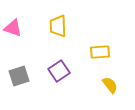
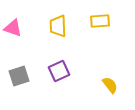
yellow rectangle: moved 31 px up
purple square: rotated 10 degrees clockwise
